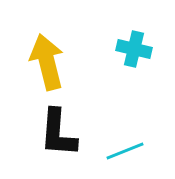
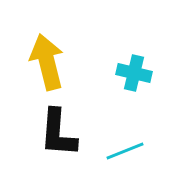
cyan cross: moved 24 px down
